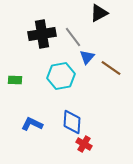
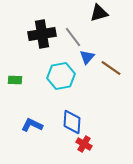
black triangle: rotated 12 degrees clockwise
blue L-shape: moved 1 px down
